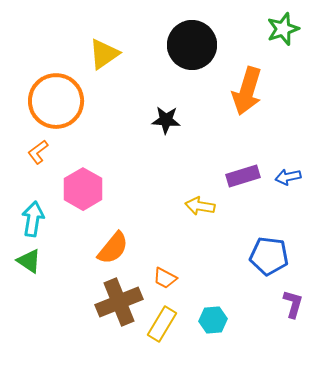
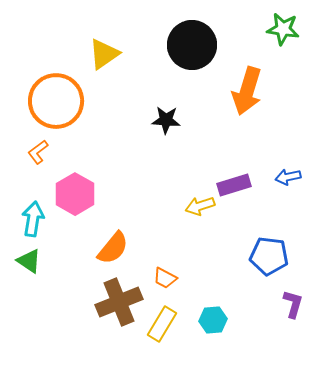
green star: rotated 28 degrees clockwise
purple rectangle: moved 9 px left, 9 px down
pink hexagon: moved 8 px left, 5 px down
yellow arrow: rotated 28 degrees counterclockwise
